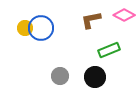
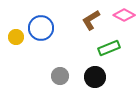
brown L-shape: rotated 20 degrees counterclockwise
yellow circle: moved 9 px left, 9 px down
green rectangle: moved 2 px up
